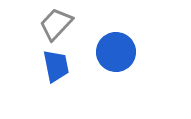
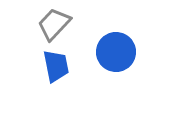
gray trapezoid: moved 2 px left
